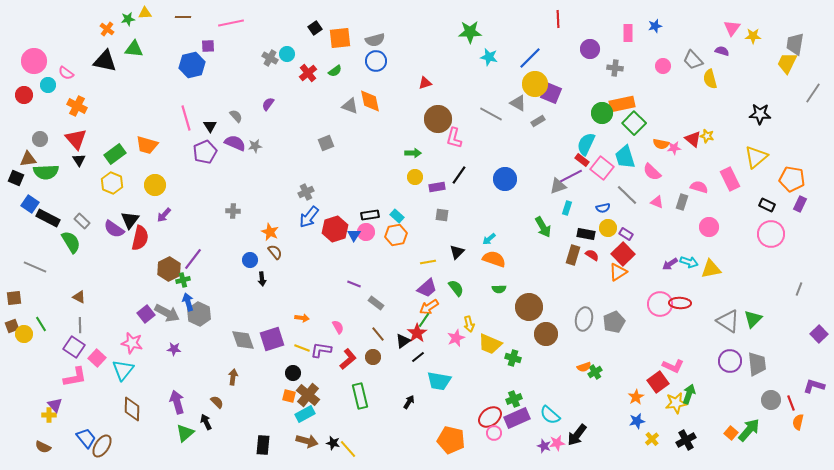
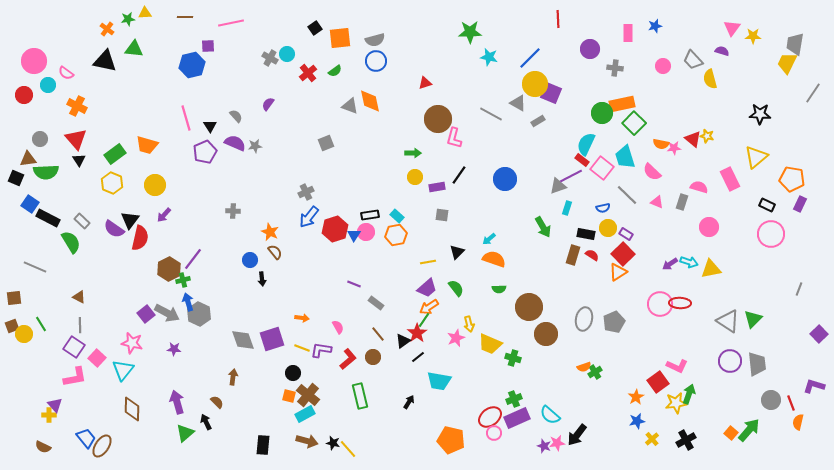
brown line at (183, 17): moved 2 px right
pink L-shape at (673, 366): moved 4 px right
